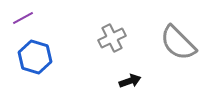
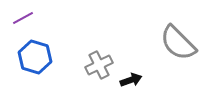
gray cross: moved 13 px left, 27 px down
black arrow: moved 1 px right, 1 px up
